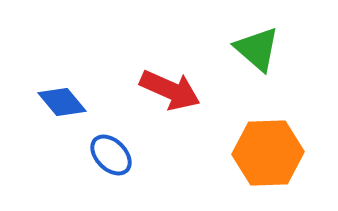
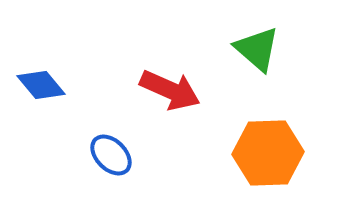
blue diamond: moved 21 px left, 17 px up
